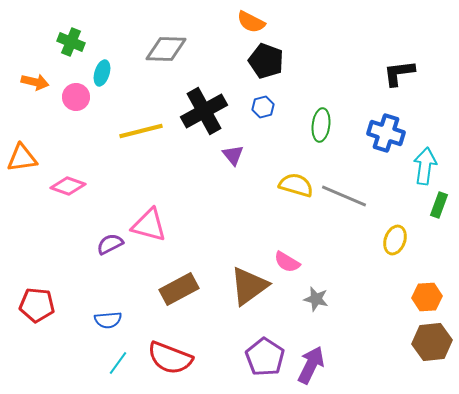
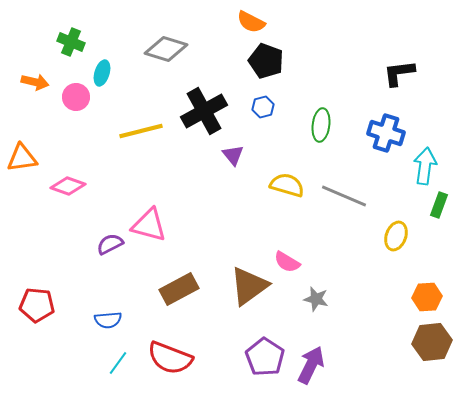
gray diamond: rotated 15 degrees clockwise
yellow semicircle: moved 9 px left
yellow ellipse: moved 1 px right, 4 px up
